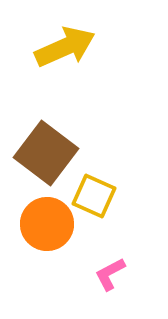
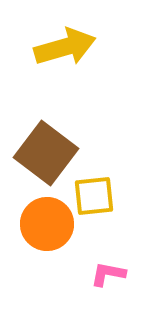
yellow arrow: rotated 8 degrees clockwise
yellow square: rotated 30 degrees counterclockwise
pink L-shape: moved 2 px left; rotated 39 degrees clockwise
